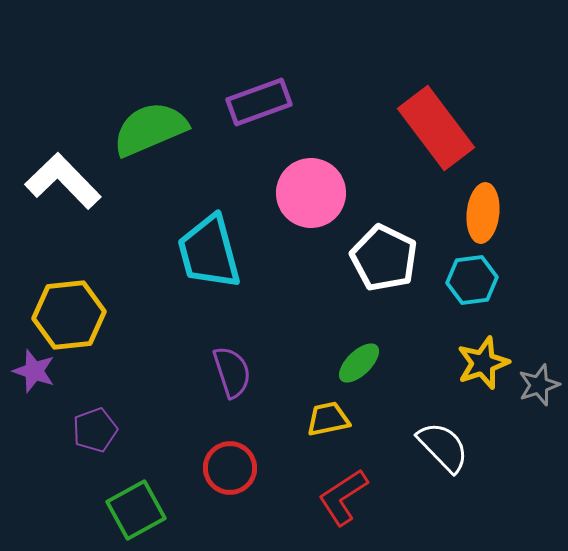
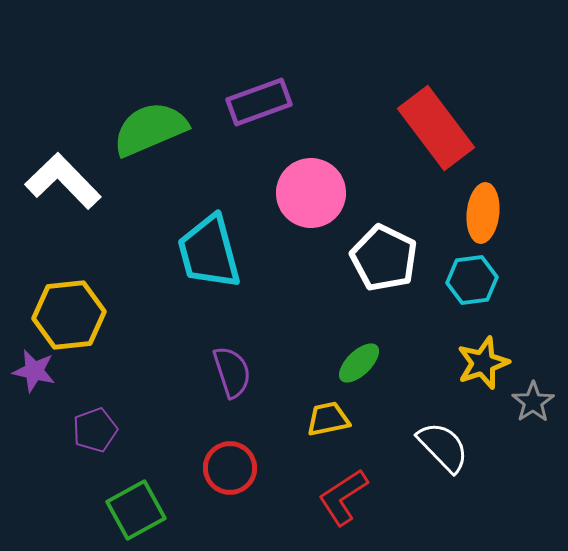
purple star: rotated 6 degrees counterclockwise
gray star: moved 6 px left, 17 px down; rotated 15 degrees counterclockwise
